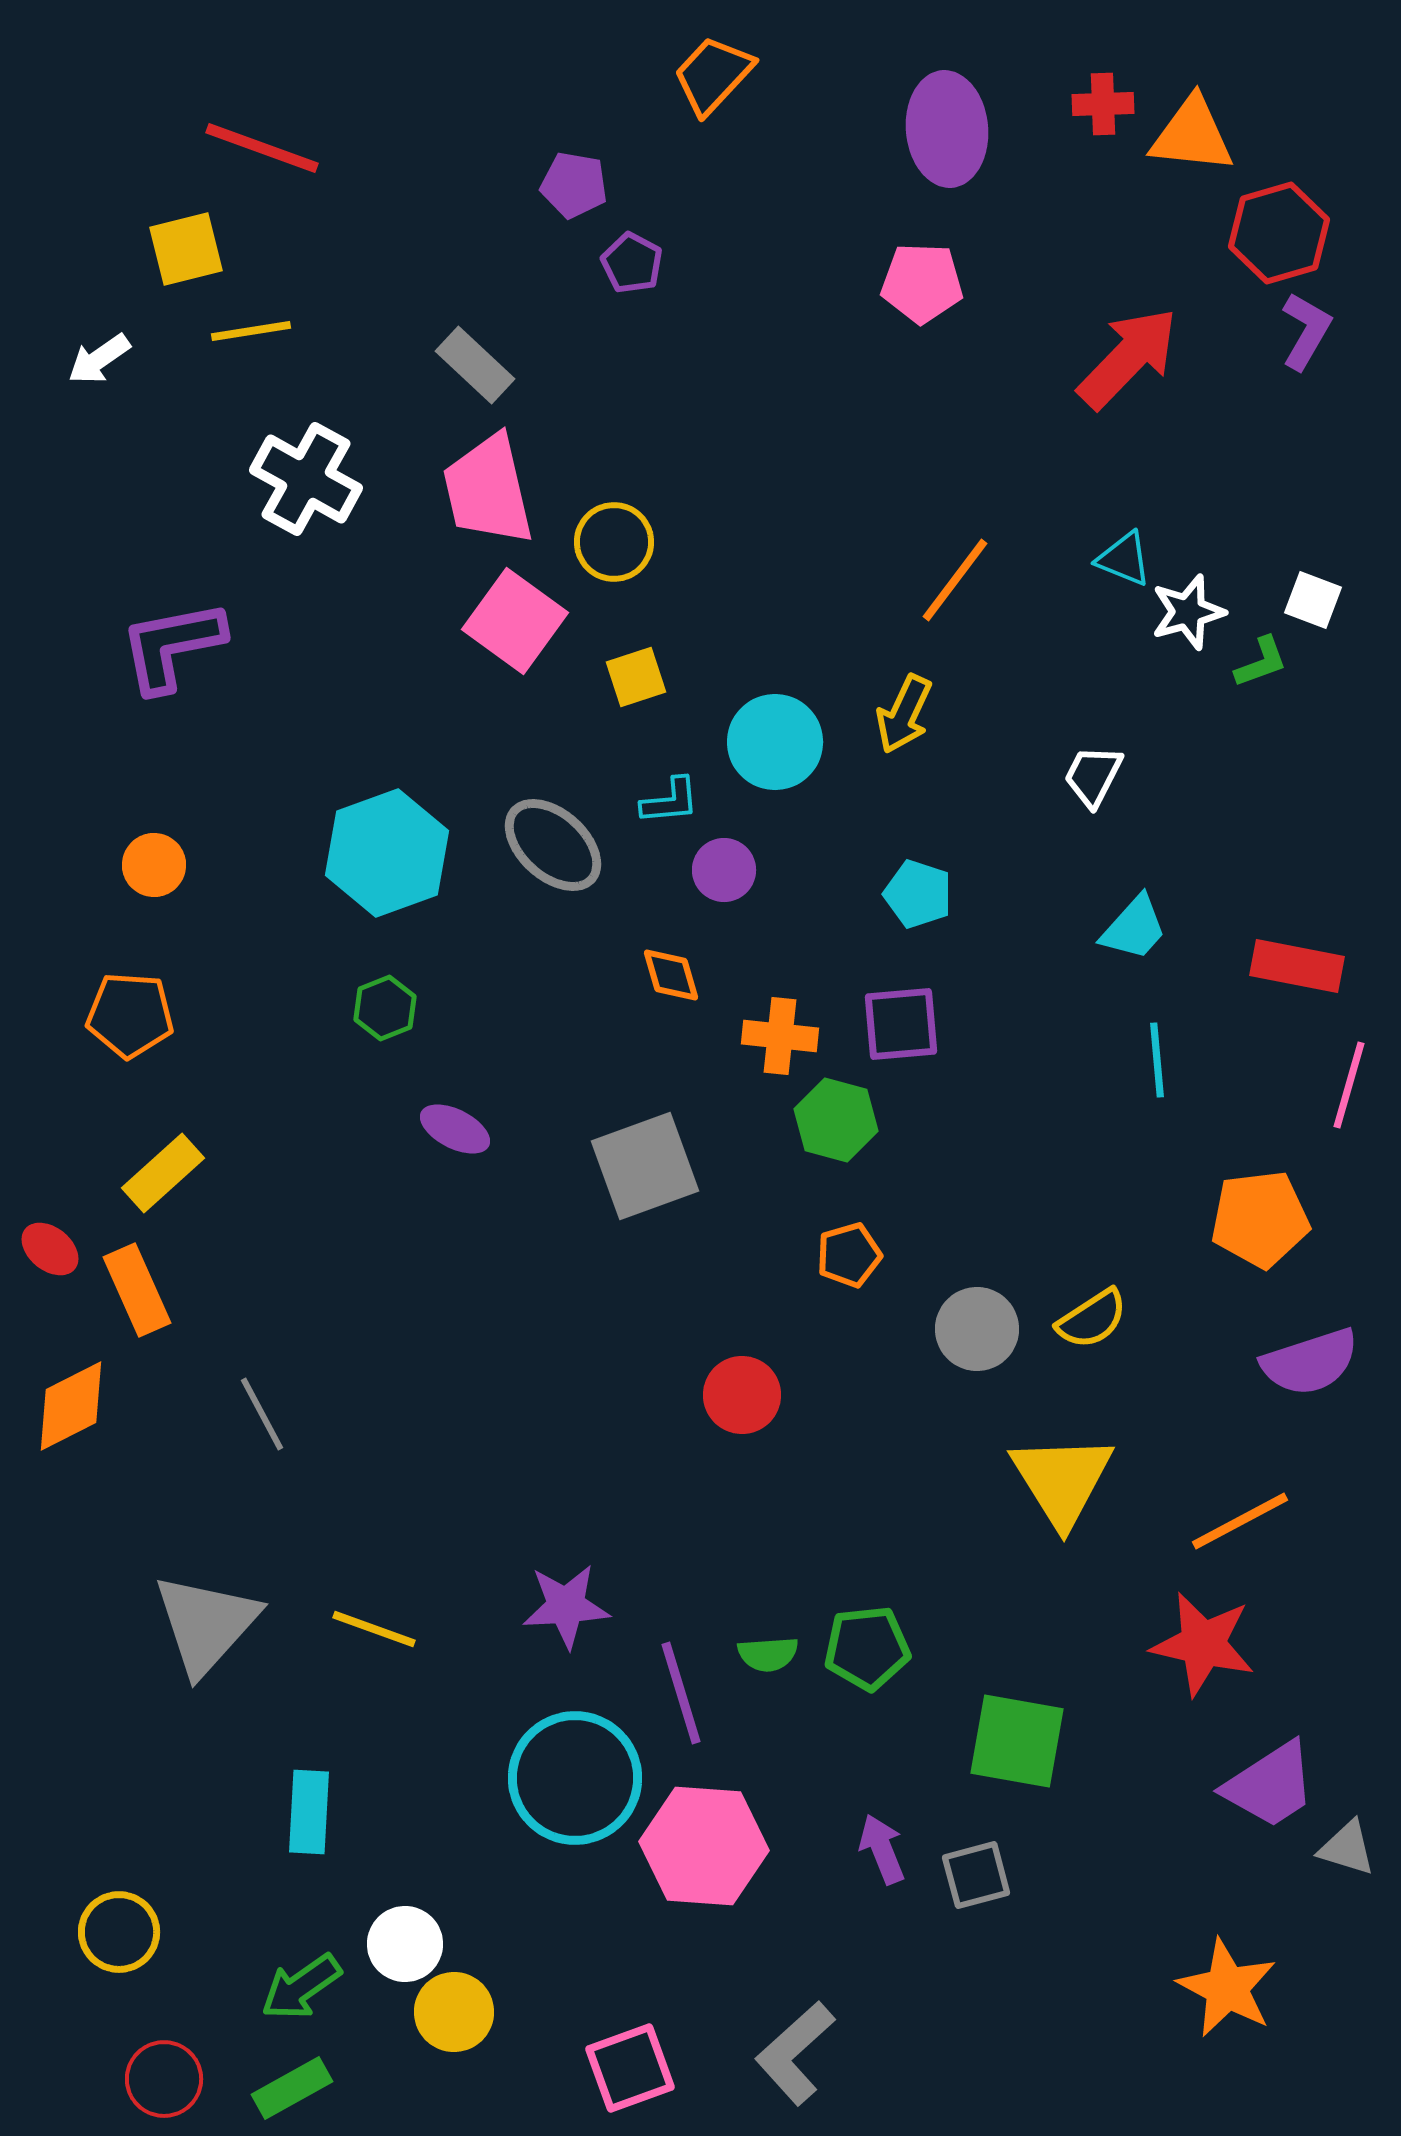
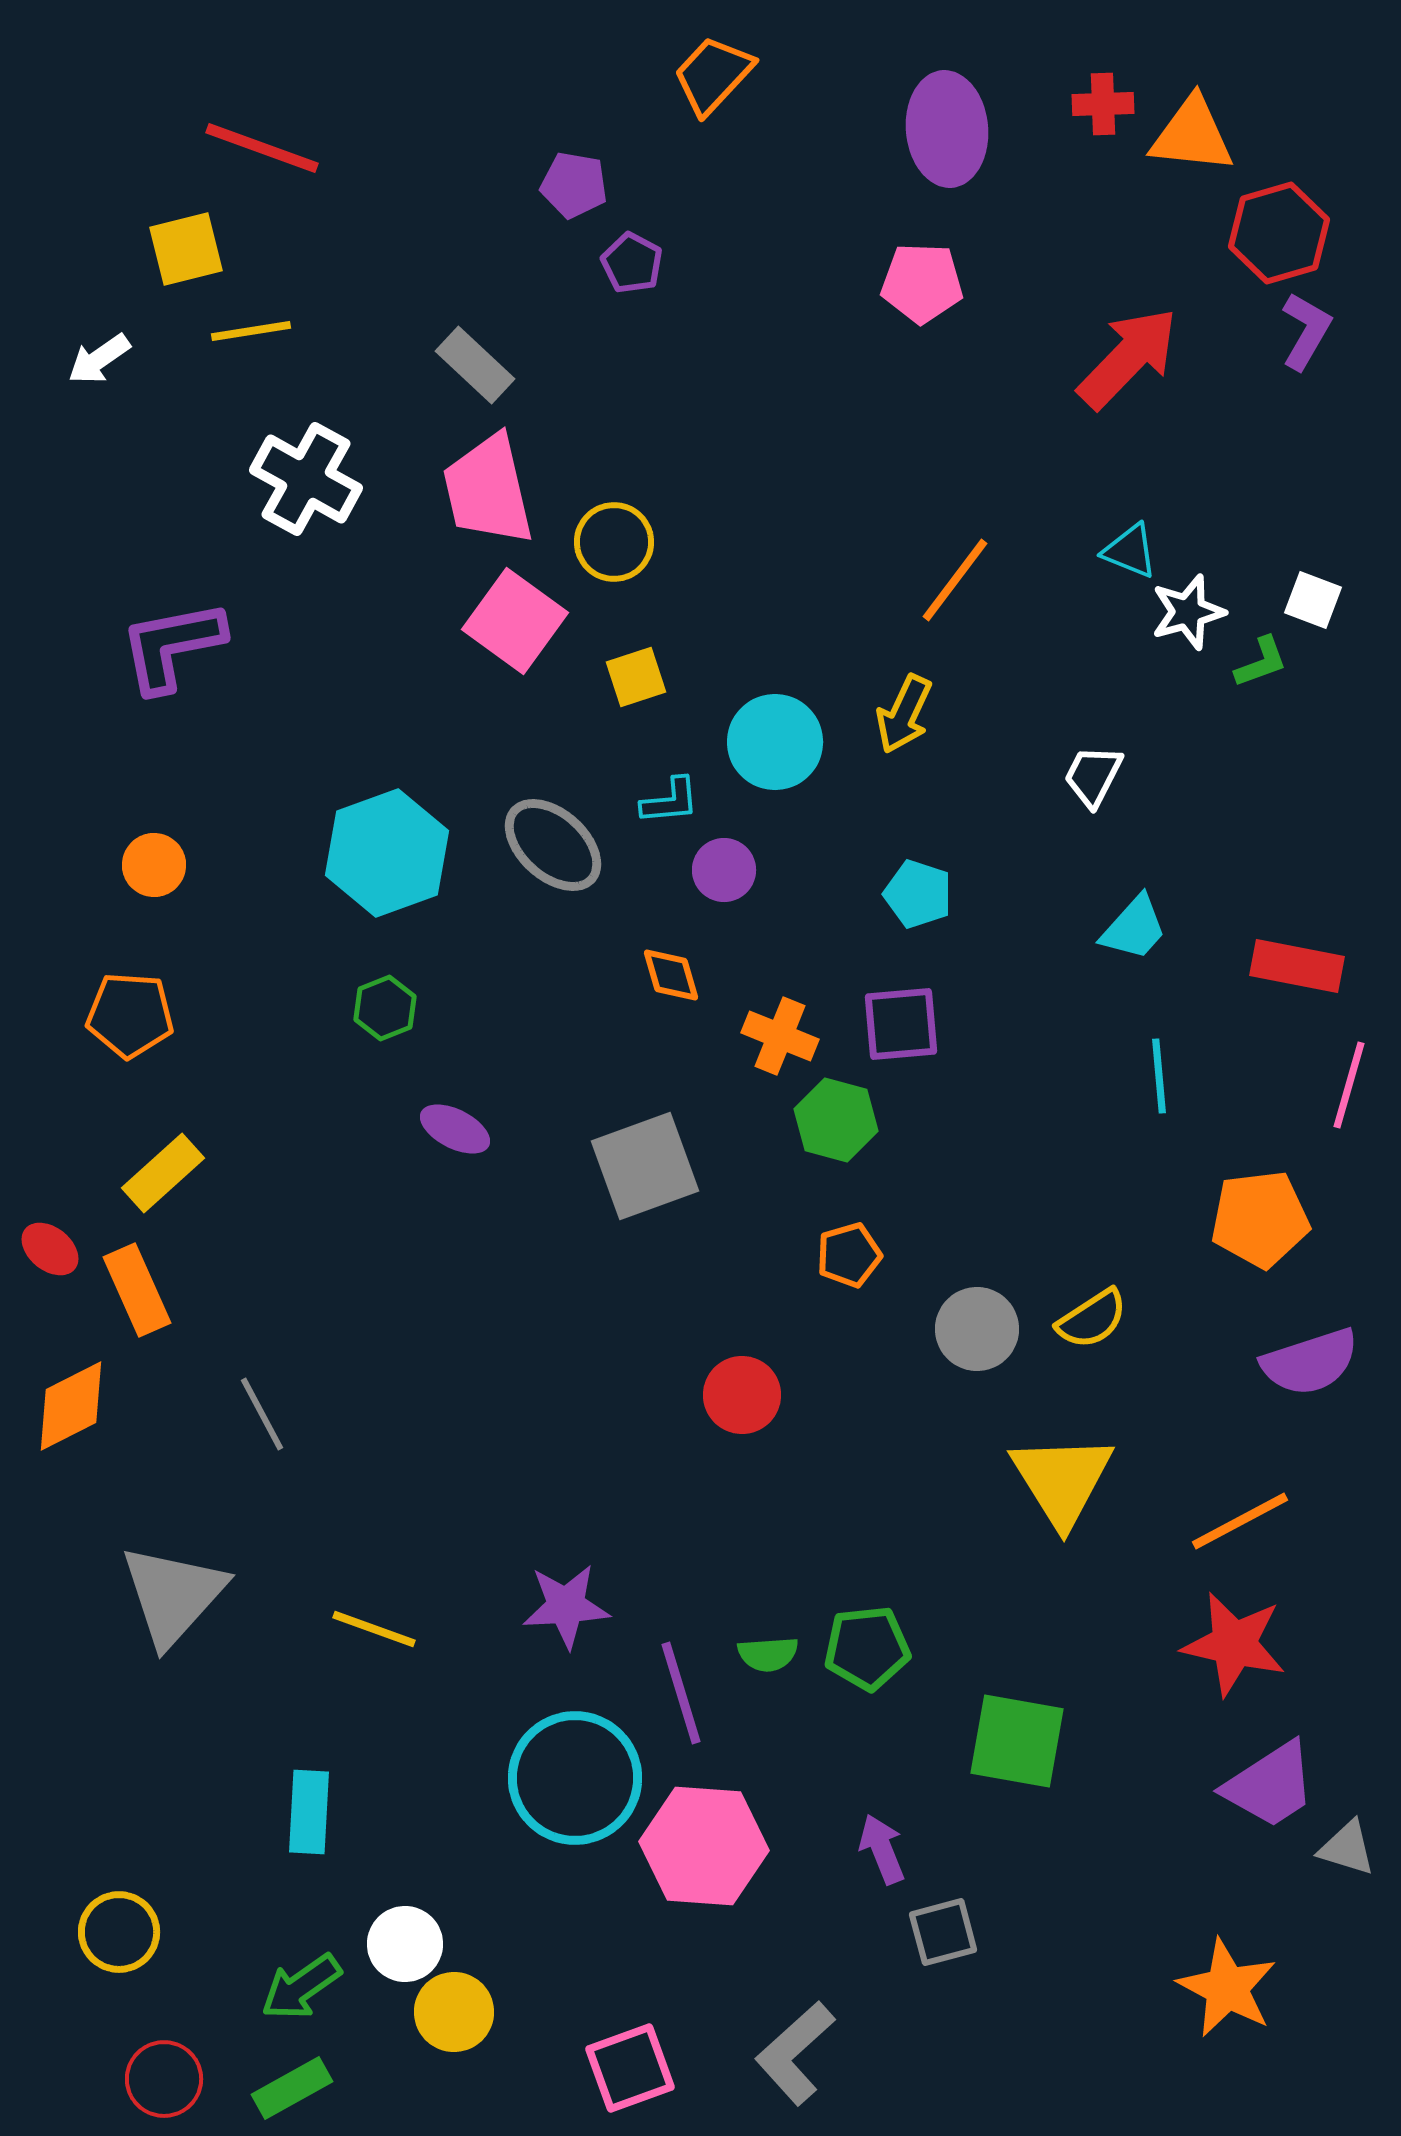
cyan triangle at (1124, 559): moved 6 px right, 8 px up
orange cross at (780, 1036): rotated 16 degrees clockwise
cyan line at (1157, 1060): moved 2 px right, 16 px down
gray triangle at (206, 1624): moved 33 px left, 29 px up
red star at (1203, 1644): moved 31 px right
gray square at (976, 1875): moved 33 px left, 57 px down
